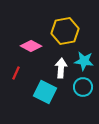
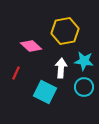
pink diamond: rotated 15 degrees clockwise
cyan circle: moved 1 px right
